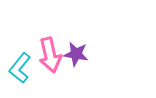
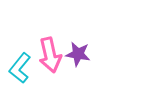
purple star: moved 2 px right
